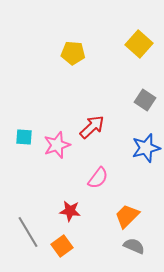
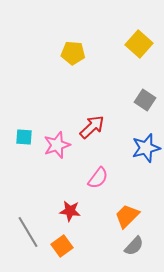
gray semicircle: rotated 110 degrees clockwise
